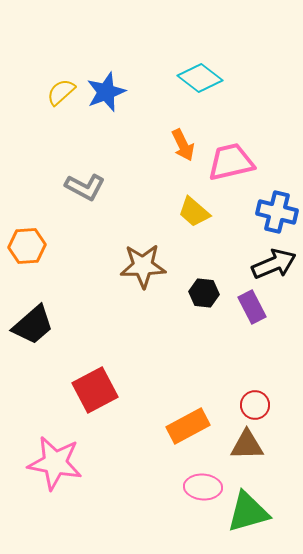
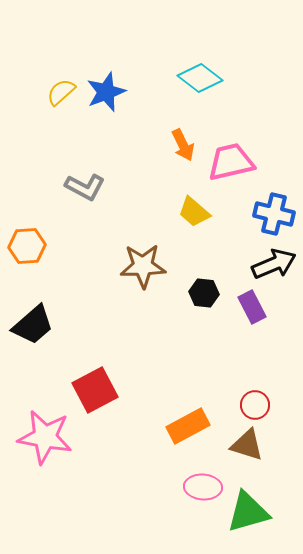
blue cross: moved 3 px left, 2 px down
brown triangle: rotated 18 degrees clockwise
pink star: moved 10 px left, 26 px up
